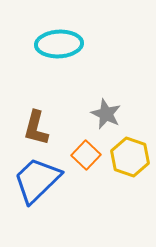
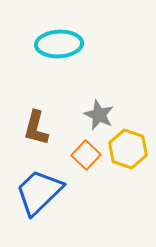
gray star: moved 7 px left, 1 px down
yellow hexagon: moved 2 px left, 8 px up
blue trapezoid: moved 2 px right, 12 px down
